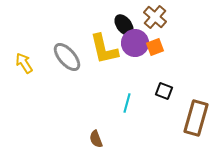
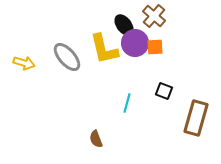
brown cross: moved 1 px left, 1 px up
orange square: rotated 18 degrees clockwise
yellow arrow: rotated 140 degrees clockwise
